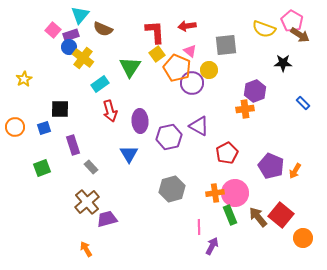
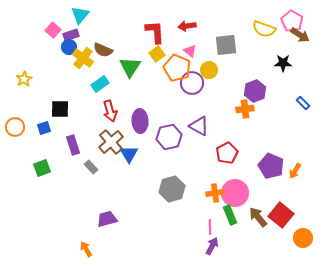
brown semicircle at (103, 29): moved 21 px down
brown cross at (87, 202): moved 24 px right, 60 px up
pink line at (199, 227): moved 11 px right
